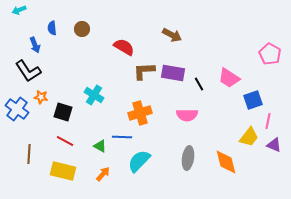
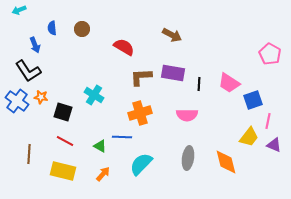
brown L-shape: moved 3 px left, 6 px down
pink trapezoid: moved 5 px down
black line: rotated 32 degrees clockwise
blue cross: moved 8 px up
cyan semicircle: moved 2 px right, 3 px down
